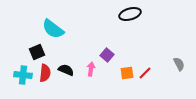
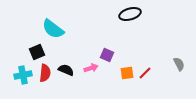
purple square: rotated 16 degrees counterclockwise
pink arrow: moved 1 px up; rotated 64 degrees clockwise
cyan cross: rotated 18 degrees counterclockwise
